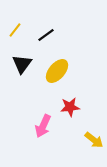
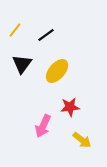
yellow arrow: moved 12 px left
